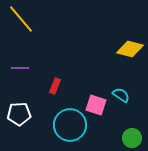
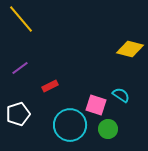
purple line: rotated 36 degrees counterclockwise
red rectangle: moved 5 px left; rotated 42 degrees clockwise
white pentagon: moved 1 px left; rotated 15 degrees counterclockwise
green circle: moved 24 px left, 9 px up
